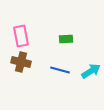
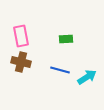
cyan arrow: moved 4 px left, 6 px down
